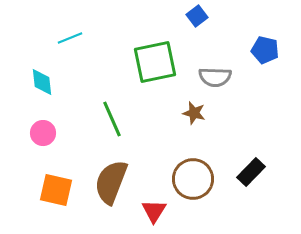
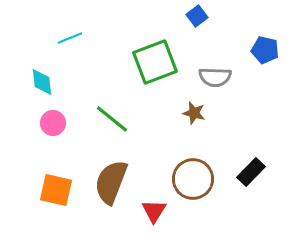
green square: rotated 9 degrees counterclockwise
green line: rotated 27 degrees counterclockwise
pink circle: moved 10 px right, 10 px up
